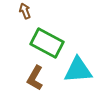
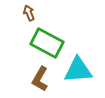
brown arrow: moved 4 px right, 2 px down
brown L-shape: moved 5 px right, 1 px down
